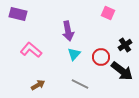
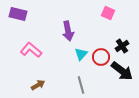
black cross: moved 3 px left, 1 px down
cyan triangle: moved 7 px right
gray line: moved 1 px right, 1 px down; rotated 48 degrees clockwise
